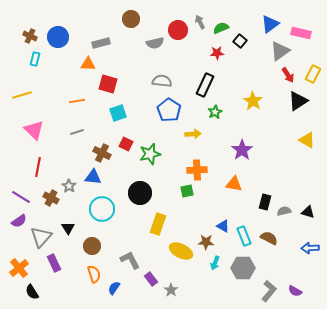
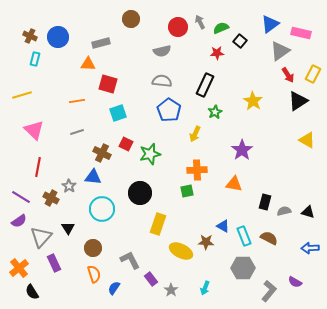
red circle at (178, 30): moved 3 px up
gray semicircle at (155, 43): moved 7 px right, 8 px down
yellow arrow at (193, 134): moved 2 px right; rotated 119 degrees clockwise
brown circle at (92, 246): moved 1 px right, 2 px down
cyan arrow at (215, 263): moved 10 px left, 25 px down
purple semicircle at (295, 291): moved 9 px up
